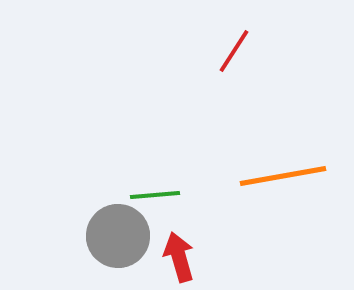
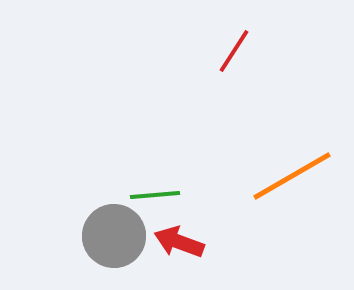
orange line: moved 9 px right; rotated 20 degrees counterclockwise
gray circle: moved 4 px left
red arrow: moved 15 px up; rotated 54 degrees counterclockwise
